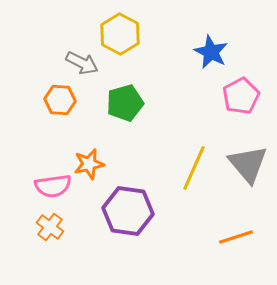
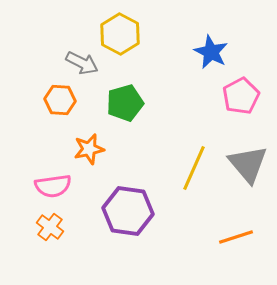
orange star: moved 15 px up
